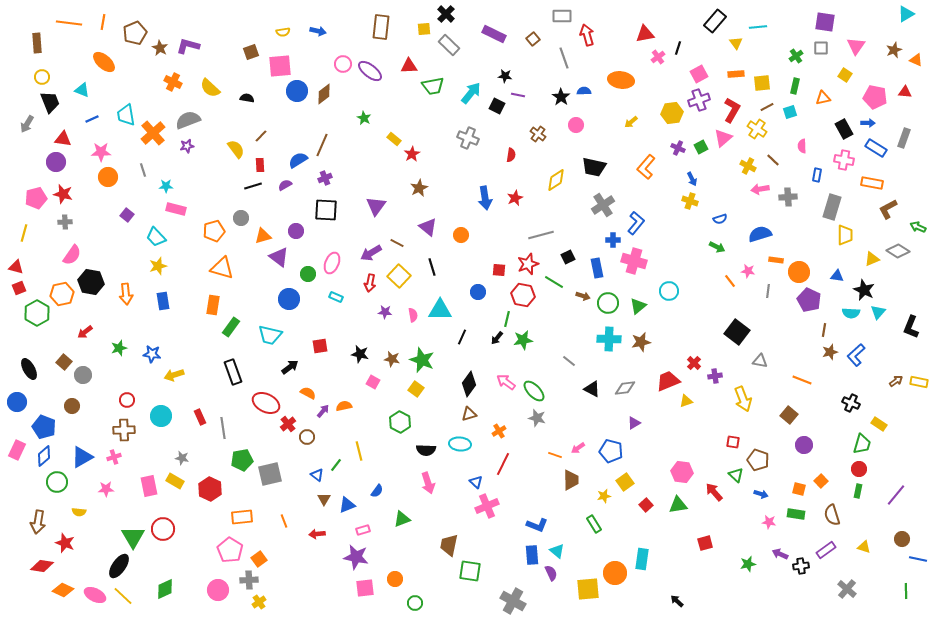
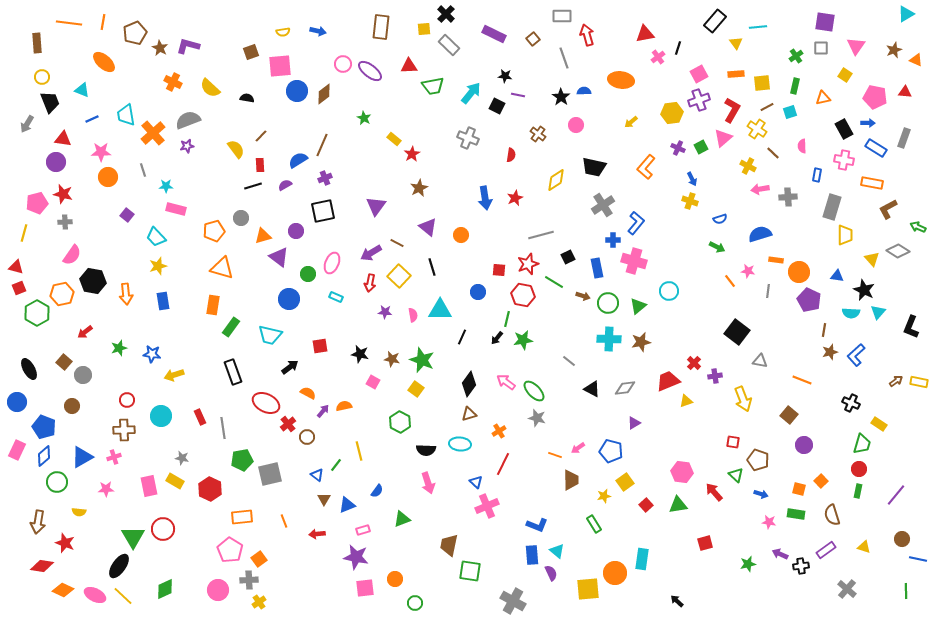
brown line at (773, 160): moved 7 px up
pink pentagon at (36, 198): moved 1 px right, 5 px down
black square at (326, 210): moved 3 px left, 1 px down; rotated 15 degrees counterclockwise
yellow triangle at (872, 259): rotated 49 degrees counterclockwise
black hexagon at (91, 282): moved 2 px right, 1 px up
